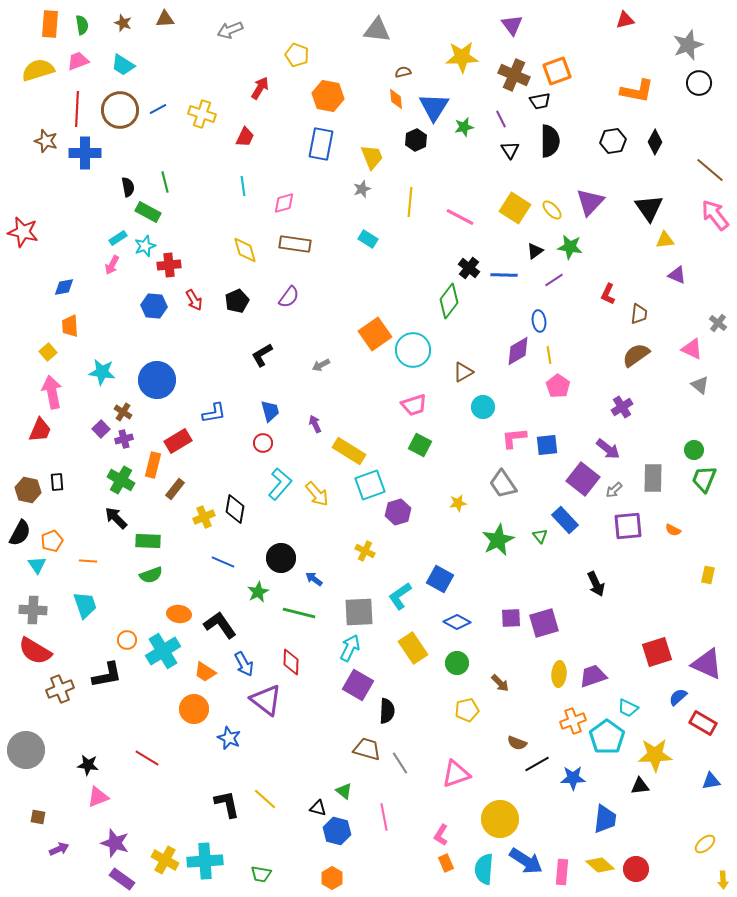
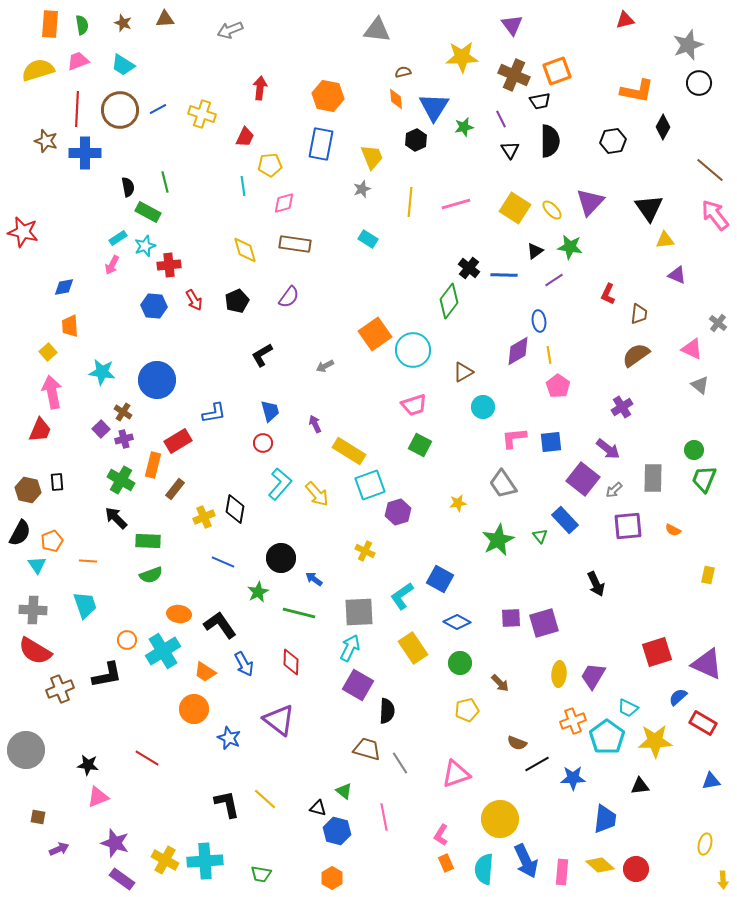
yellow pentagon at (297, 55): moved 27 px left, 110 px down; rotated 25 degrees counterclockwise
red arrow at (260, 88): rotated 25 degrees counterclockwise
black diamond at (655, 142): moved 8 px right, 15 px up
pink line at (460, 217): moved 4 px left, 13 px up; rotated 44 degrees counterclockwise
gray arrow at (321, 365): moved 4 px right, 1 px down
blue square at (547, 445): moved 4 px right, 3 px up
cyan L-shape at (400, 596): moved 2 px right
green circle at (457, 663): moved 3 px right
purple trapezoid at (593, 676): rotated 40 degrees counterclockwise
purple triangle at (266, 700): moved 13 px right, 20 px down
yellow star at (655, 755): moved 14 px up
yellow ellipse at (705, 844): rotated 35 degrees counterclockwise
blue arrow at (526, 861): rotated 32 degrees clockwise
